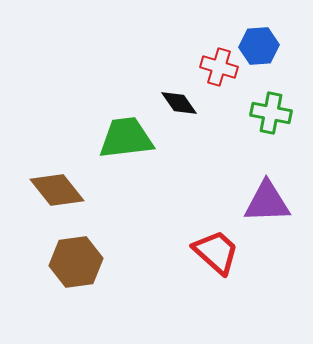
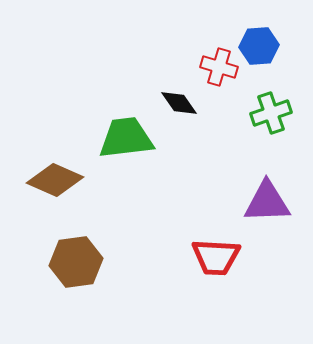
green cross: rotated 30 degrees counterclockwise
brown diamond: moved 2 px left, 10 px up; rotated 28 degrees counterclockwise
red trapezoid: moved 5 px down; rotated 141 degrees clockwise
